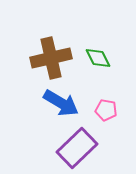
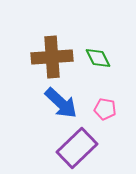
brown cross: moved 1 px right, 1 px up; rotated 9 degrees clockwise
blue arrow: rotated 12 degrees clockwise
pink pentagon: moved 1 px left, 1 px up
